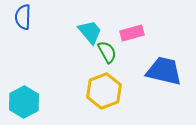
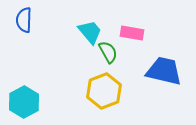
blue semicircle: moved 1 px right, 3 px down
pink rectangle: rotated 25 degrees clockwise
green semicircle: moved 1 px right
